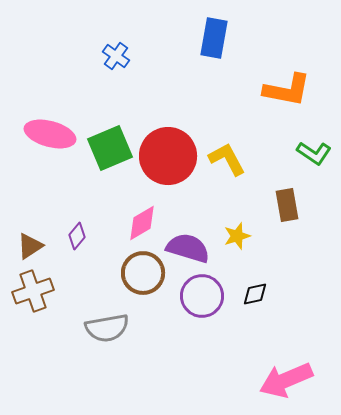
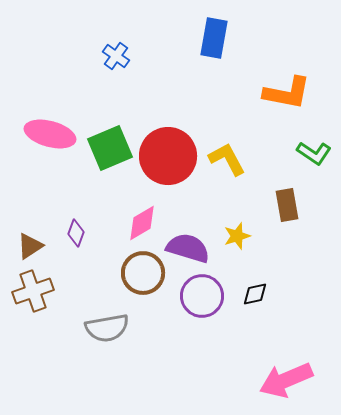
orange L-shape: moved 3 px down
purple diamond: moved 1 px left, 3 px up; rotated 20 degrees counterclockwise
